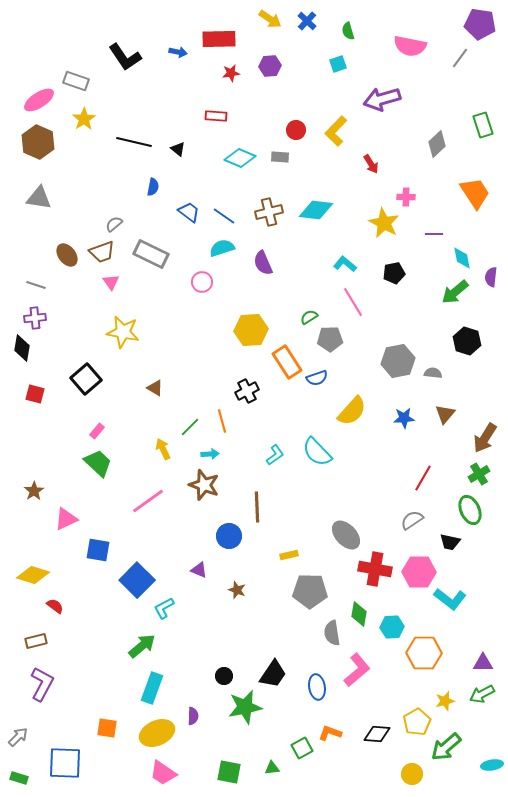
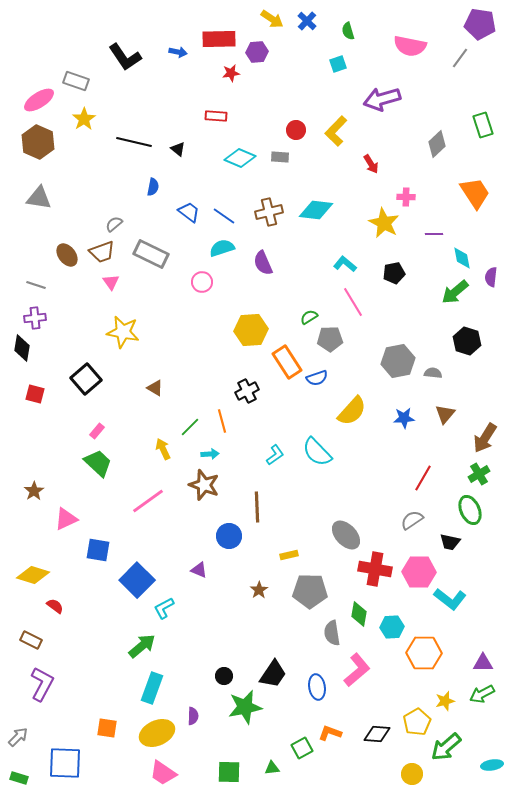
yellow arrow at (270, 19): moved 2 px right
purple hexagon at (270, 66): moved 13 px left, 14 px up
brown star at (237, 590): moved 22 px right; rotated 18 degrees clockwise
brown rectangle at (36, 641): moved 5 px left, 1 px up; rotated 40 degrees clockwise
green square at (229, 772): rotated 10 degrees counterclockwise
